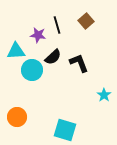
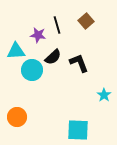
cyan square: moved 13 px right; rotated 15 degrees counterclockwise
